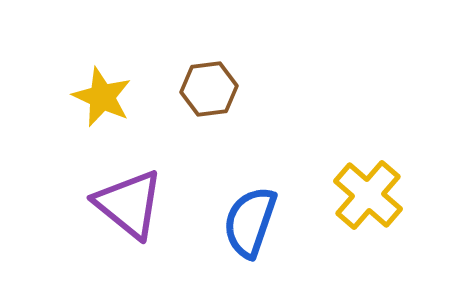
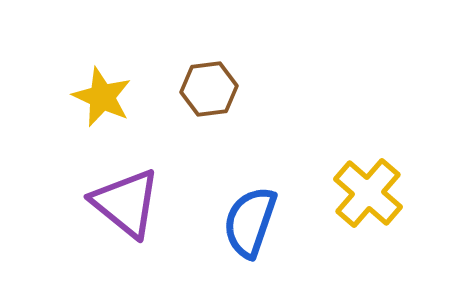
yellow cross: moved 2 px up
purple triangle: moved 3 px left, 1 px up
